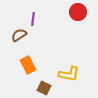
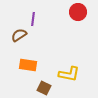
orange rectangle: rotated 54 degrees counterclockwise
